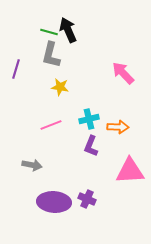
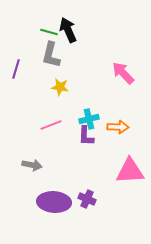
purple L-shape: moved 5 px left, 10 px up; rotated 20 degrees counterclockwise
